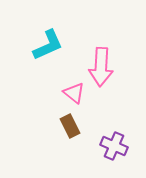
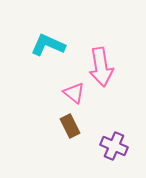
cyan L-shape: rotated 132 degrees counterclockwise
pink arrow: rotated 12 degrees counterclockwise
